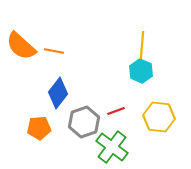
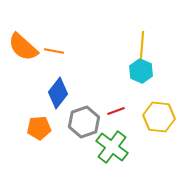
orange semicircle: moved 2 px right, 1 px down
